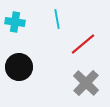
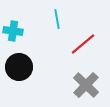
cyan cross: moved 2 px left, 9 px down
gray cross: moved 2 px down
